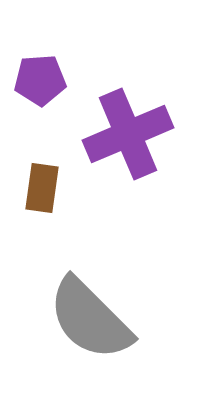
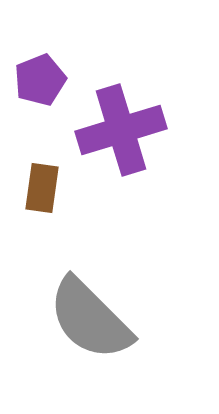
purple pentagon: rotated 18 degrees counterclockwise
purple cross: moved 7 px left, 4 px up; rotated 6 degrees clockwise
